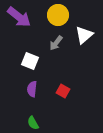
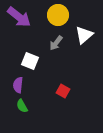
purple semicircle: moved 14 px left, 4 px up
green semicircle: moved 11 px left, 17 px up
